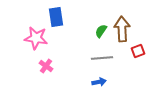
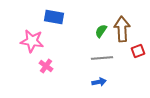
blue rectangle: moved 2 px left; rotated 72 degrees counterclockwise
pink star: moved 4 px left, 3 px down
